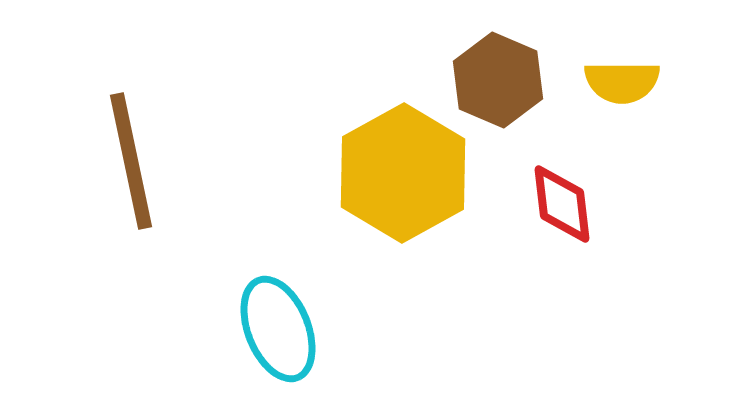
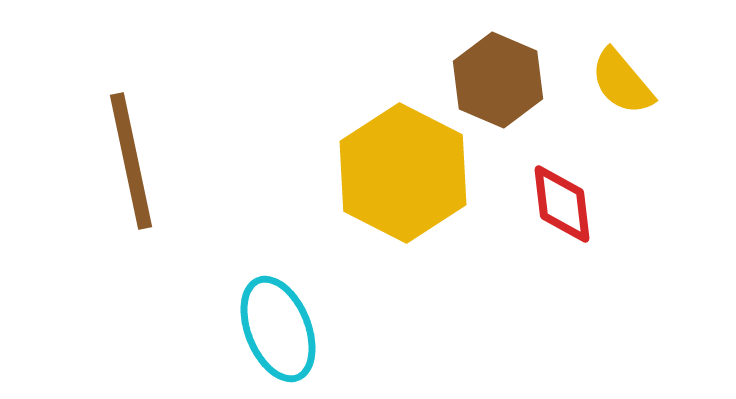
yellow semicircle: rotated 50 degrees clockwise
yellow hexagon: rotated 4 degrees counterclockwise
